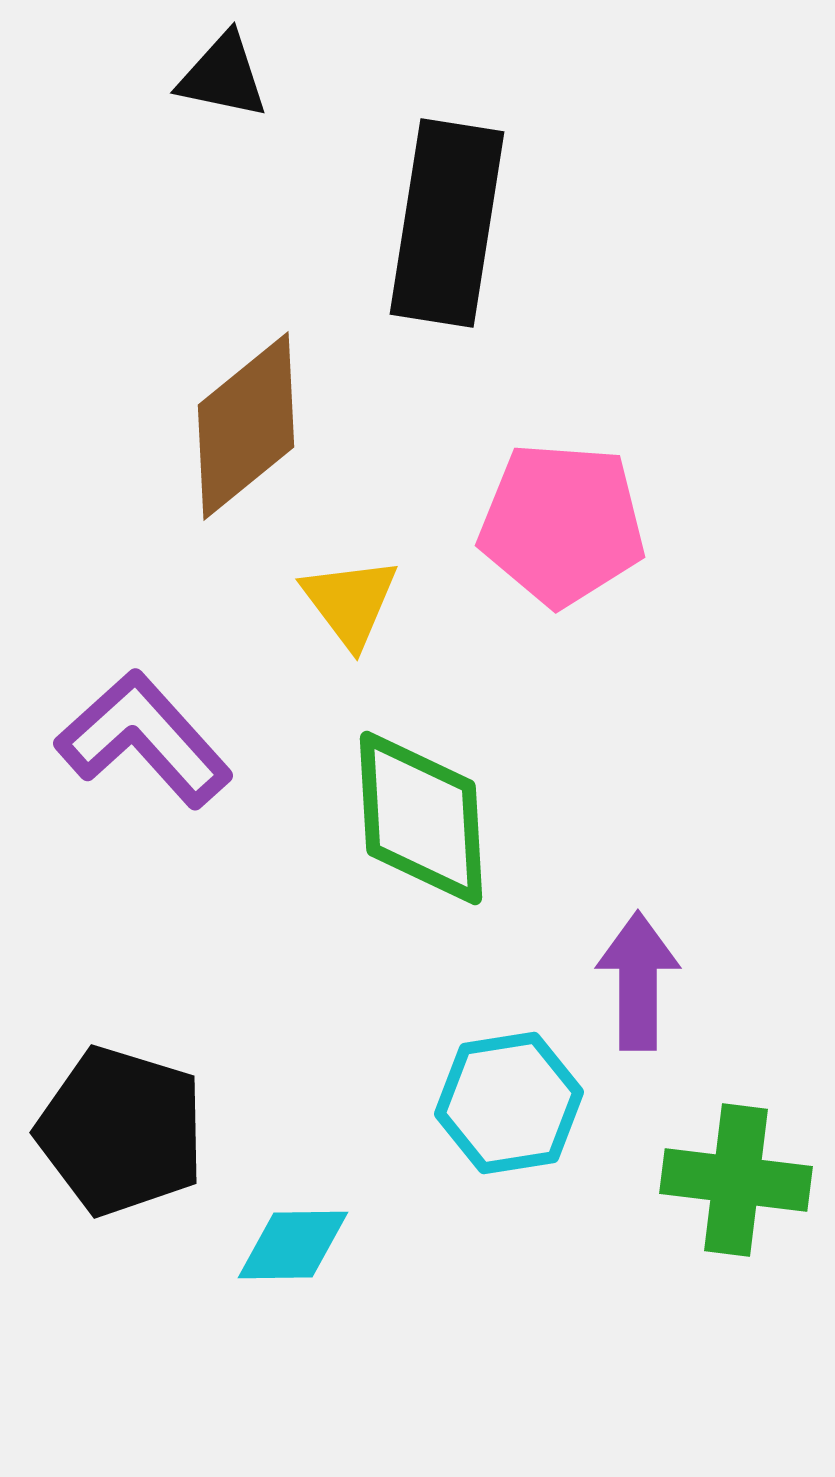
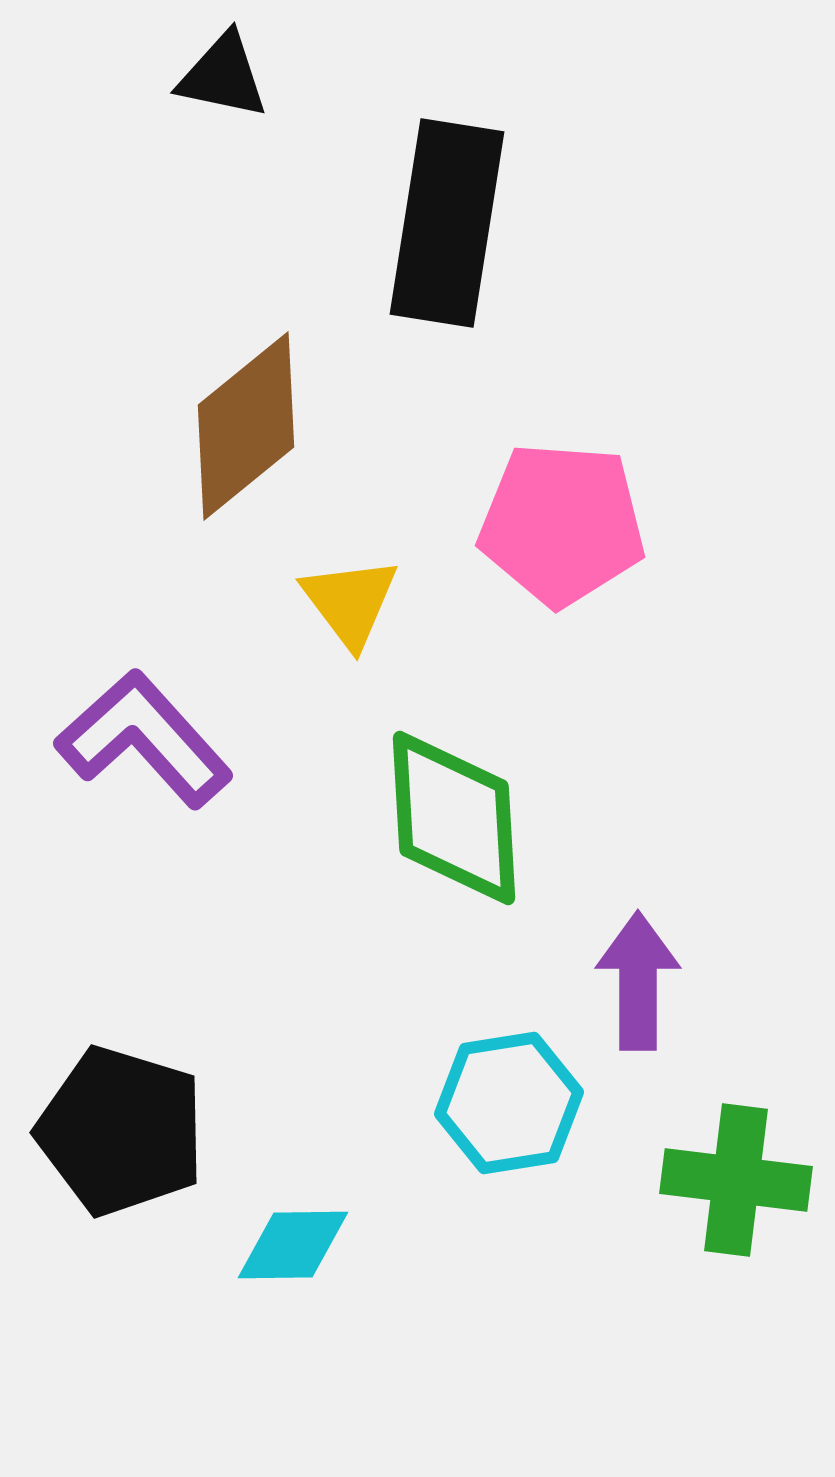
green diamond: moved 33 px right
